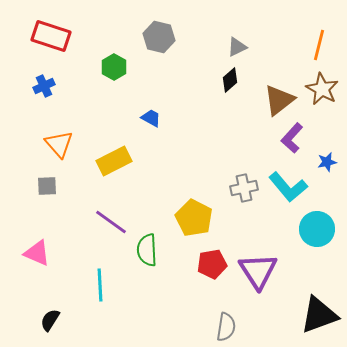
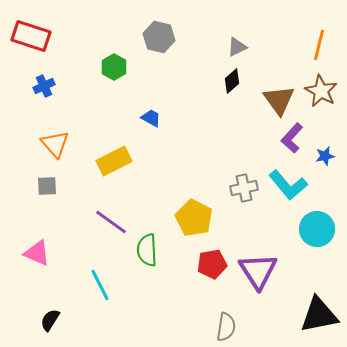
red rectangle: moved 20 px left
black diamond: moved 2 px right, 1 px down
brown star: moved 1 px left, 2 px down
brown triangle: rotated 28 degrees counterclockwise
orange triangle: moved 4 px left
blue star: moved 2 px left, 6 px up
cyan L-shape: moved 2 px up
cyan line: rotated 24 degrees counterclockwise
black triangle: rotated 9 degrees clockwise
